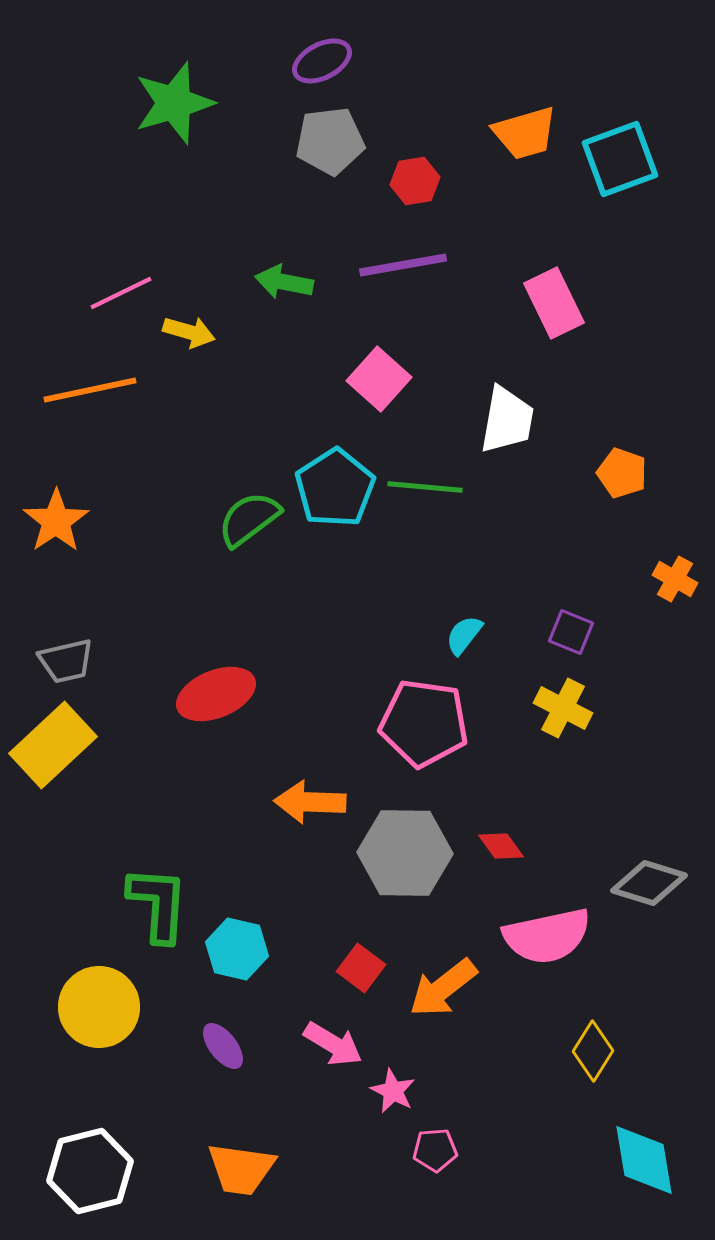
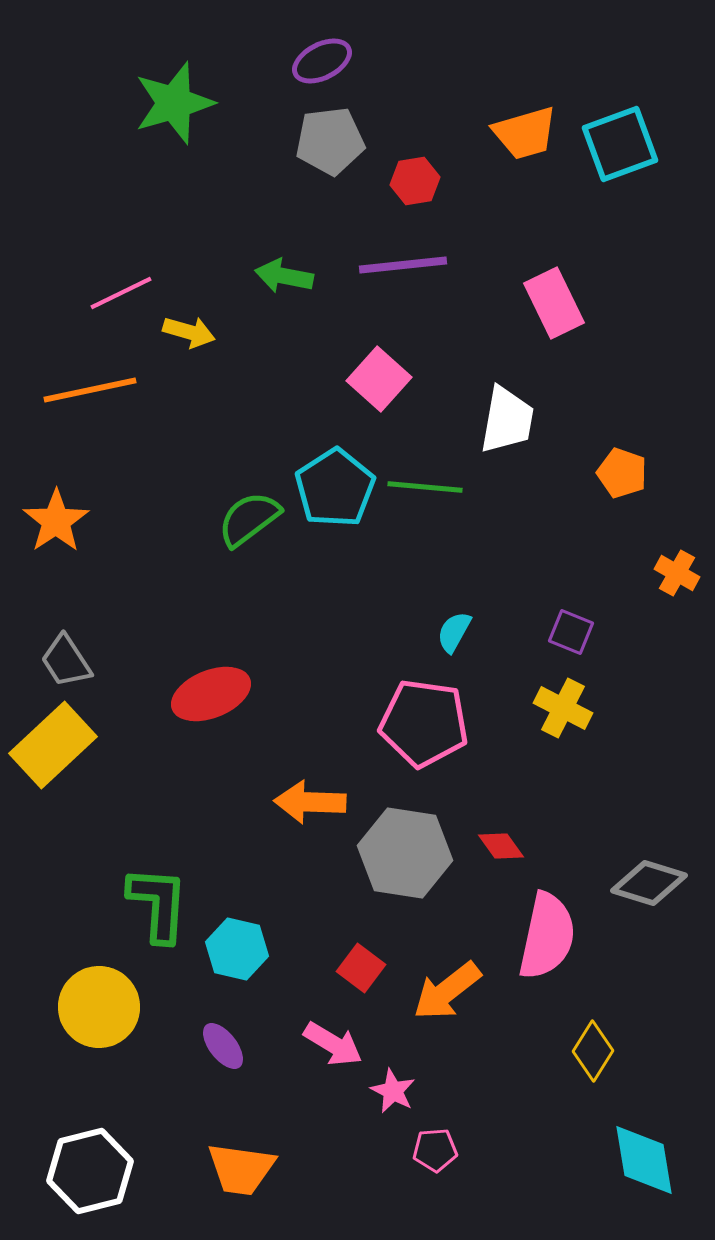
cyan square at (620, 159): moved 15 px up
purple line at (403, 265): rotated 4 degrees clockwise
green arrow at (284, 282): moved 6 px up
orange cross at (675, 579): moved 2 px right, 6 px up
cyan semicircle at (464, 635): moved 10 px left, 3 px up; rotated 9 degrees counterclockwise
gray trapezoid at (66, 661): rotated 70 degrees clockwise
red ellipse at (216, 694): moved 5 px left
gray hexagon at (405, 853): rotated 8 degrees clockwise
pink semicircle at (547, 936): rotated 66 degrees counterclockwise
orange arrow at (443, 988): moved 4 px right, 3 px down
